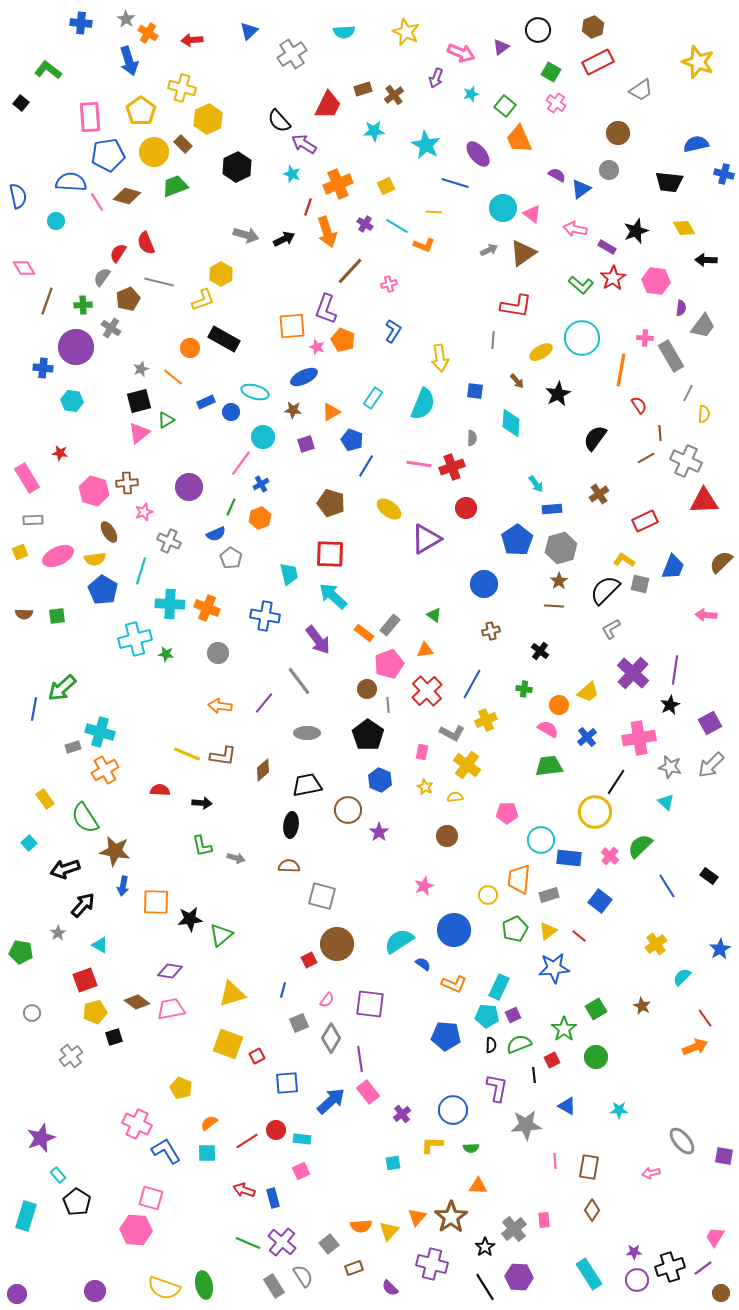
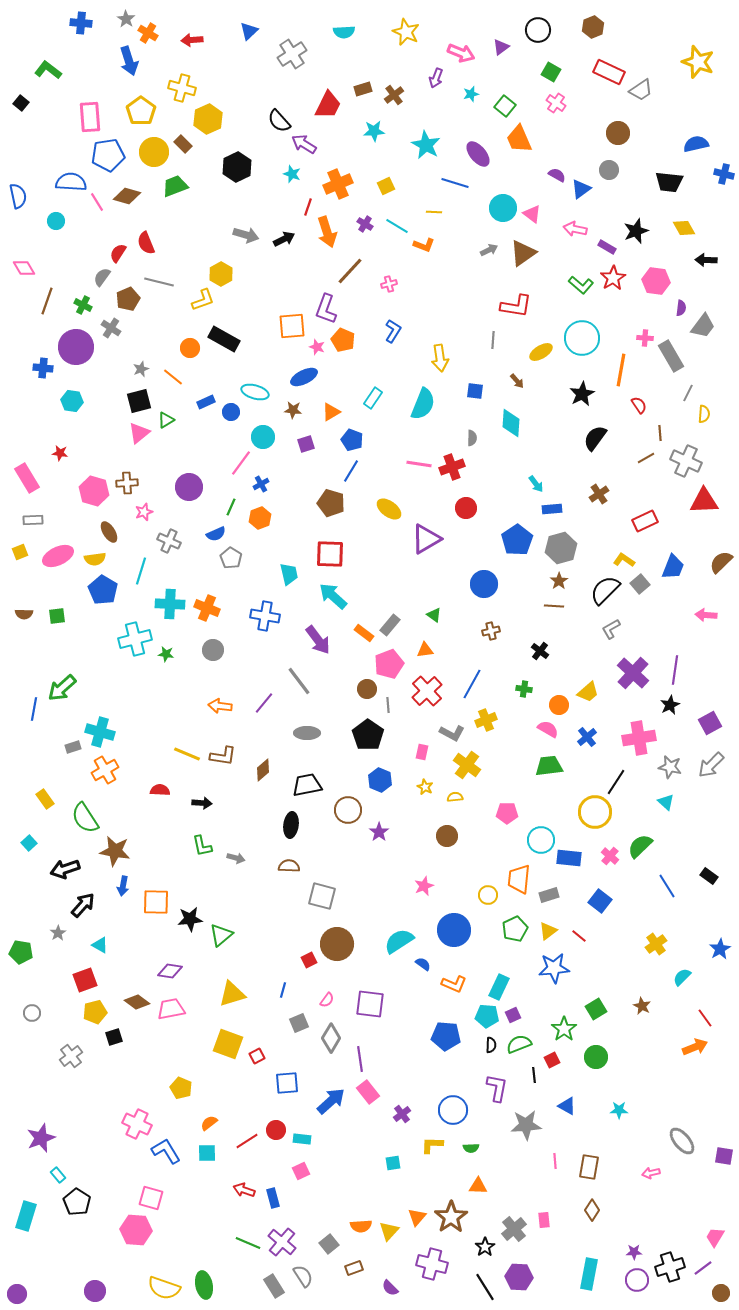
red rectangle at (598, 62): moved 11 px right, 10 px down; rotated 52 degrees clockwise
green cross at (83, 305): rotated 30 degrees clockwise
black star at (558, 394): moved 24 px right
blue line at (366, 466): moved 15 px left, 5 px down
gray square at (640, 584): rotated 36 degrees clockwise
gray circle at (218, 653): moved 5 px left, 3 px up
cyan rectangle at (589, 1274): rotated 44 degrees clockwise
